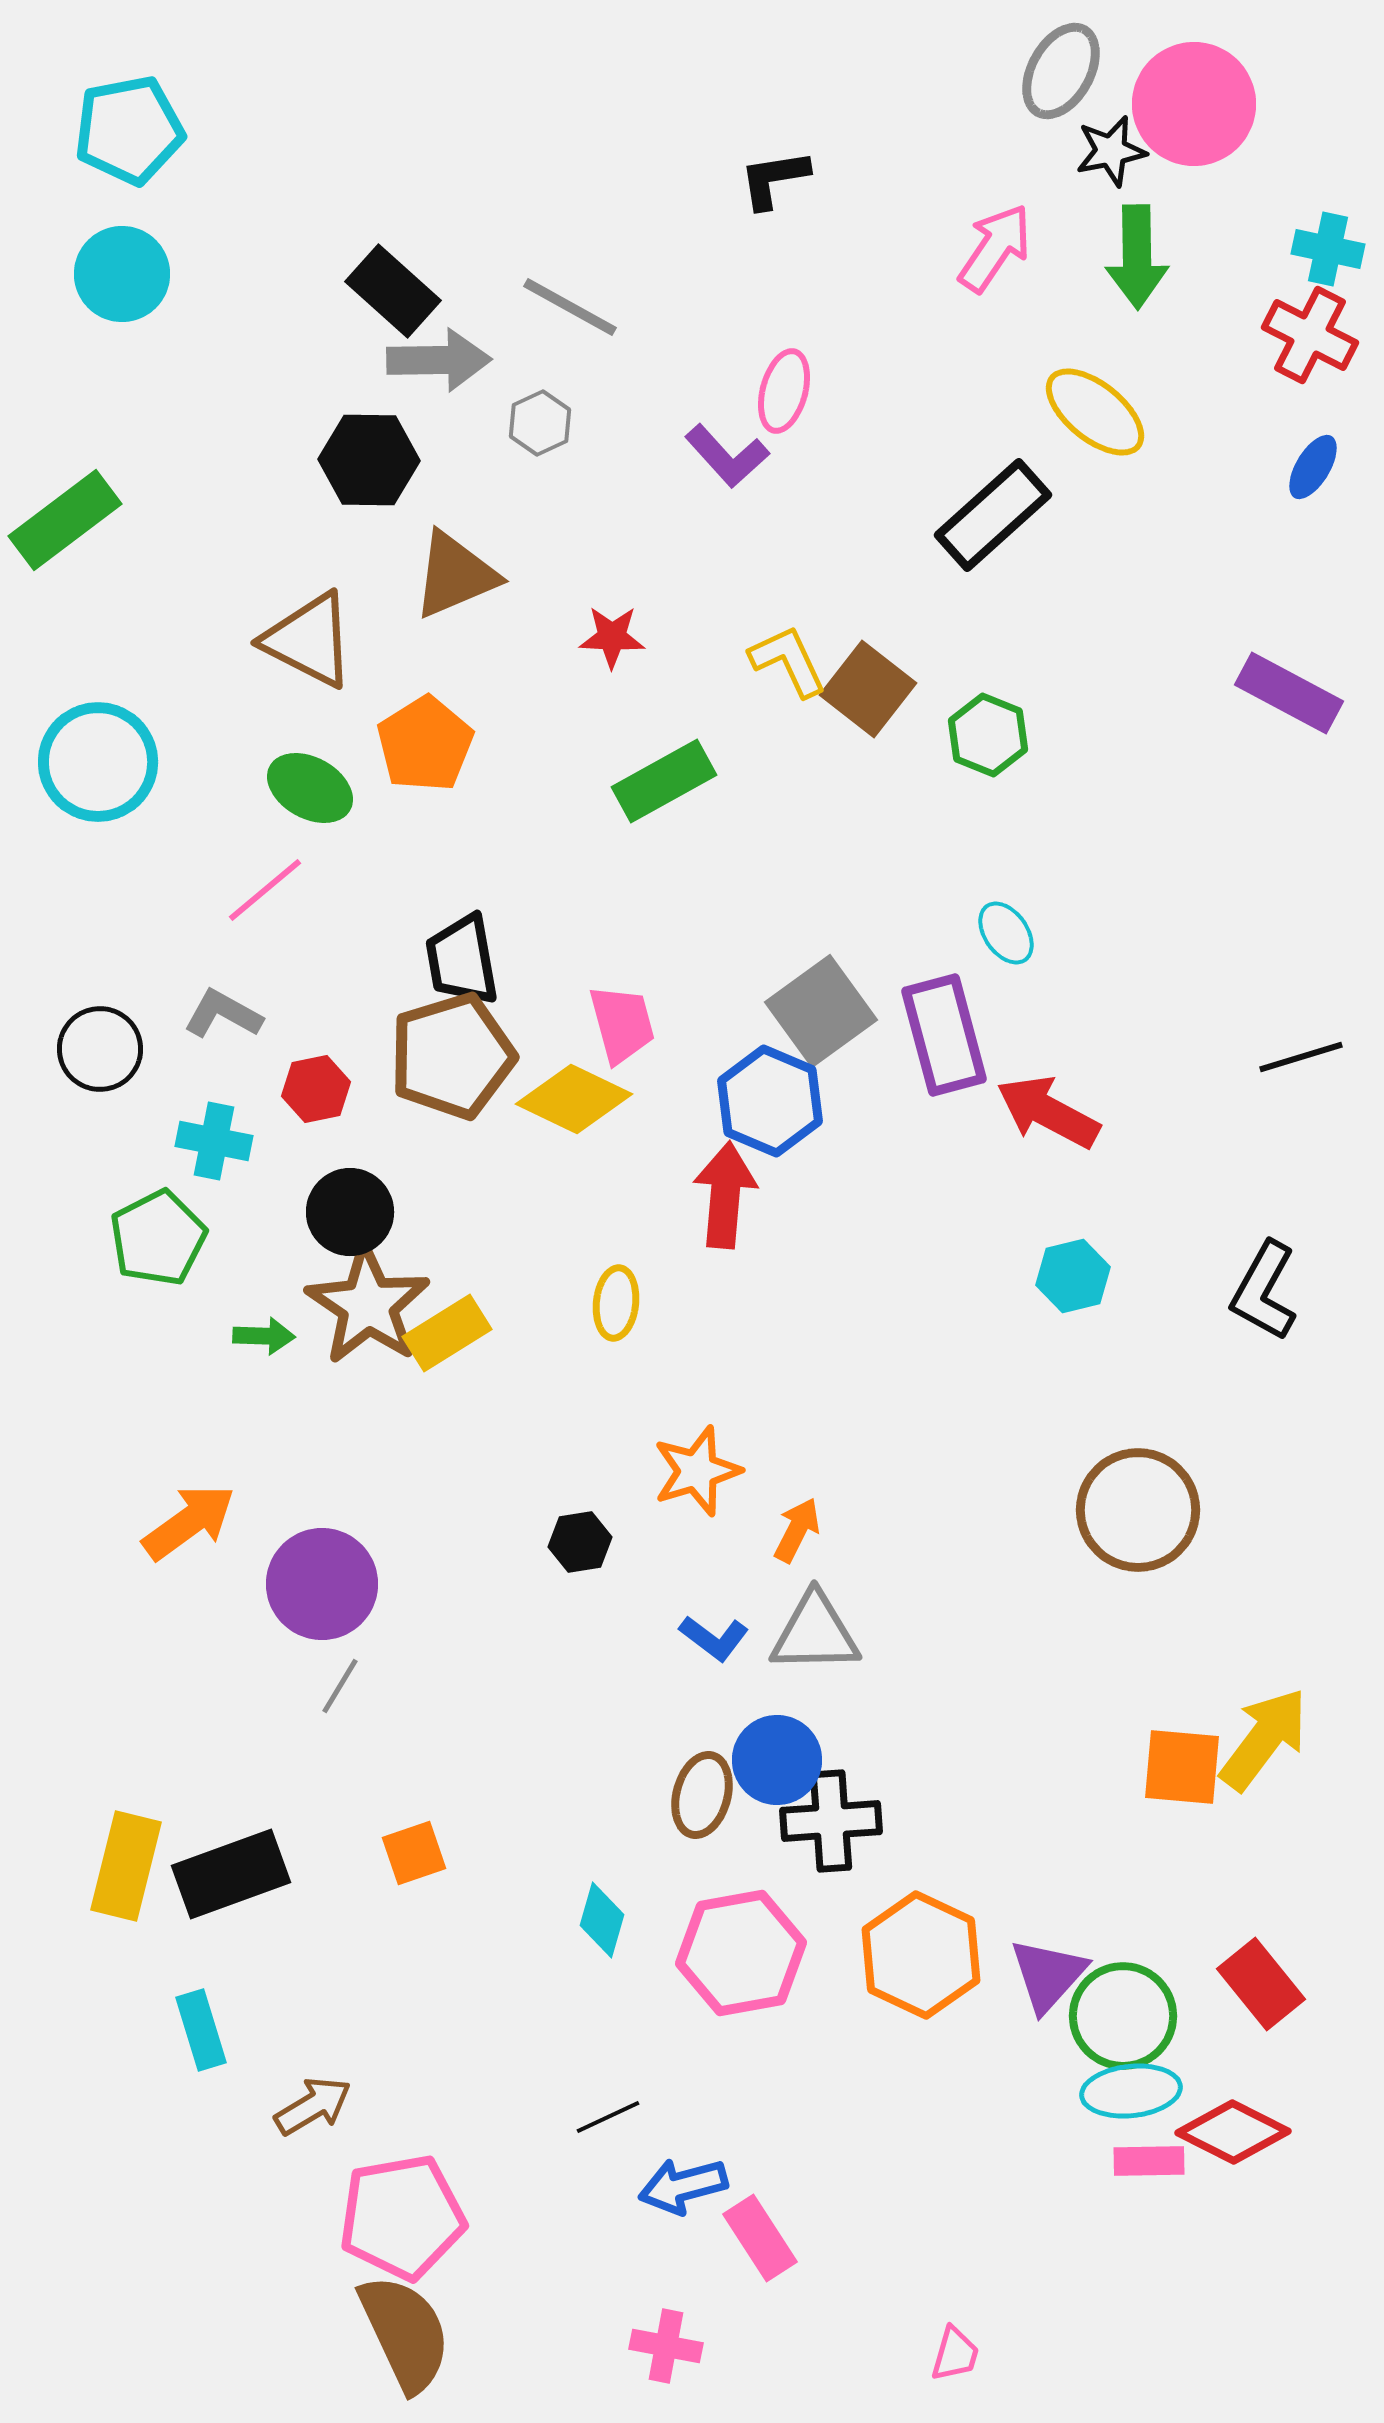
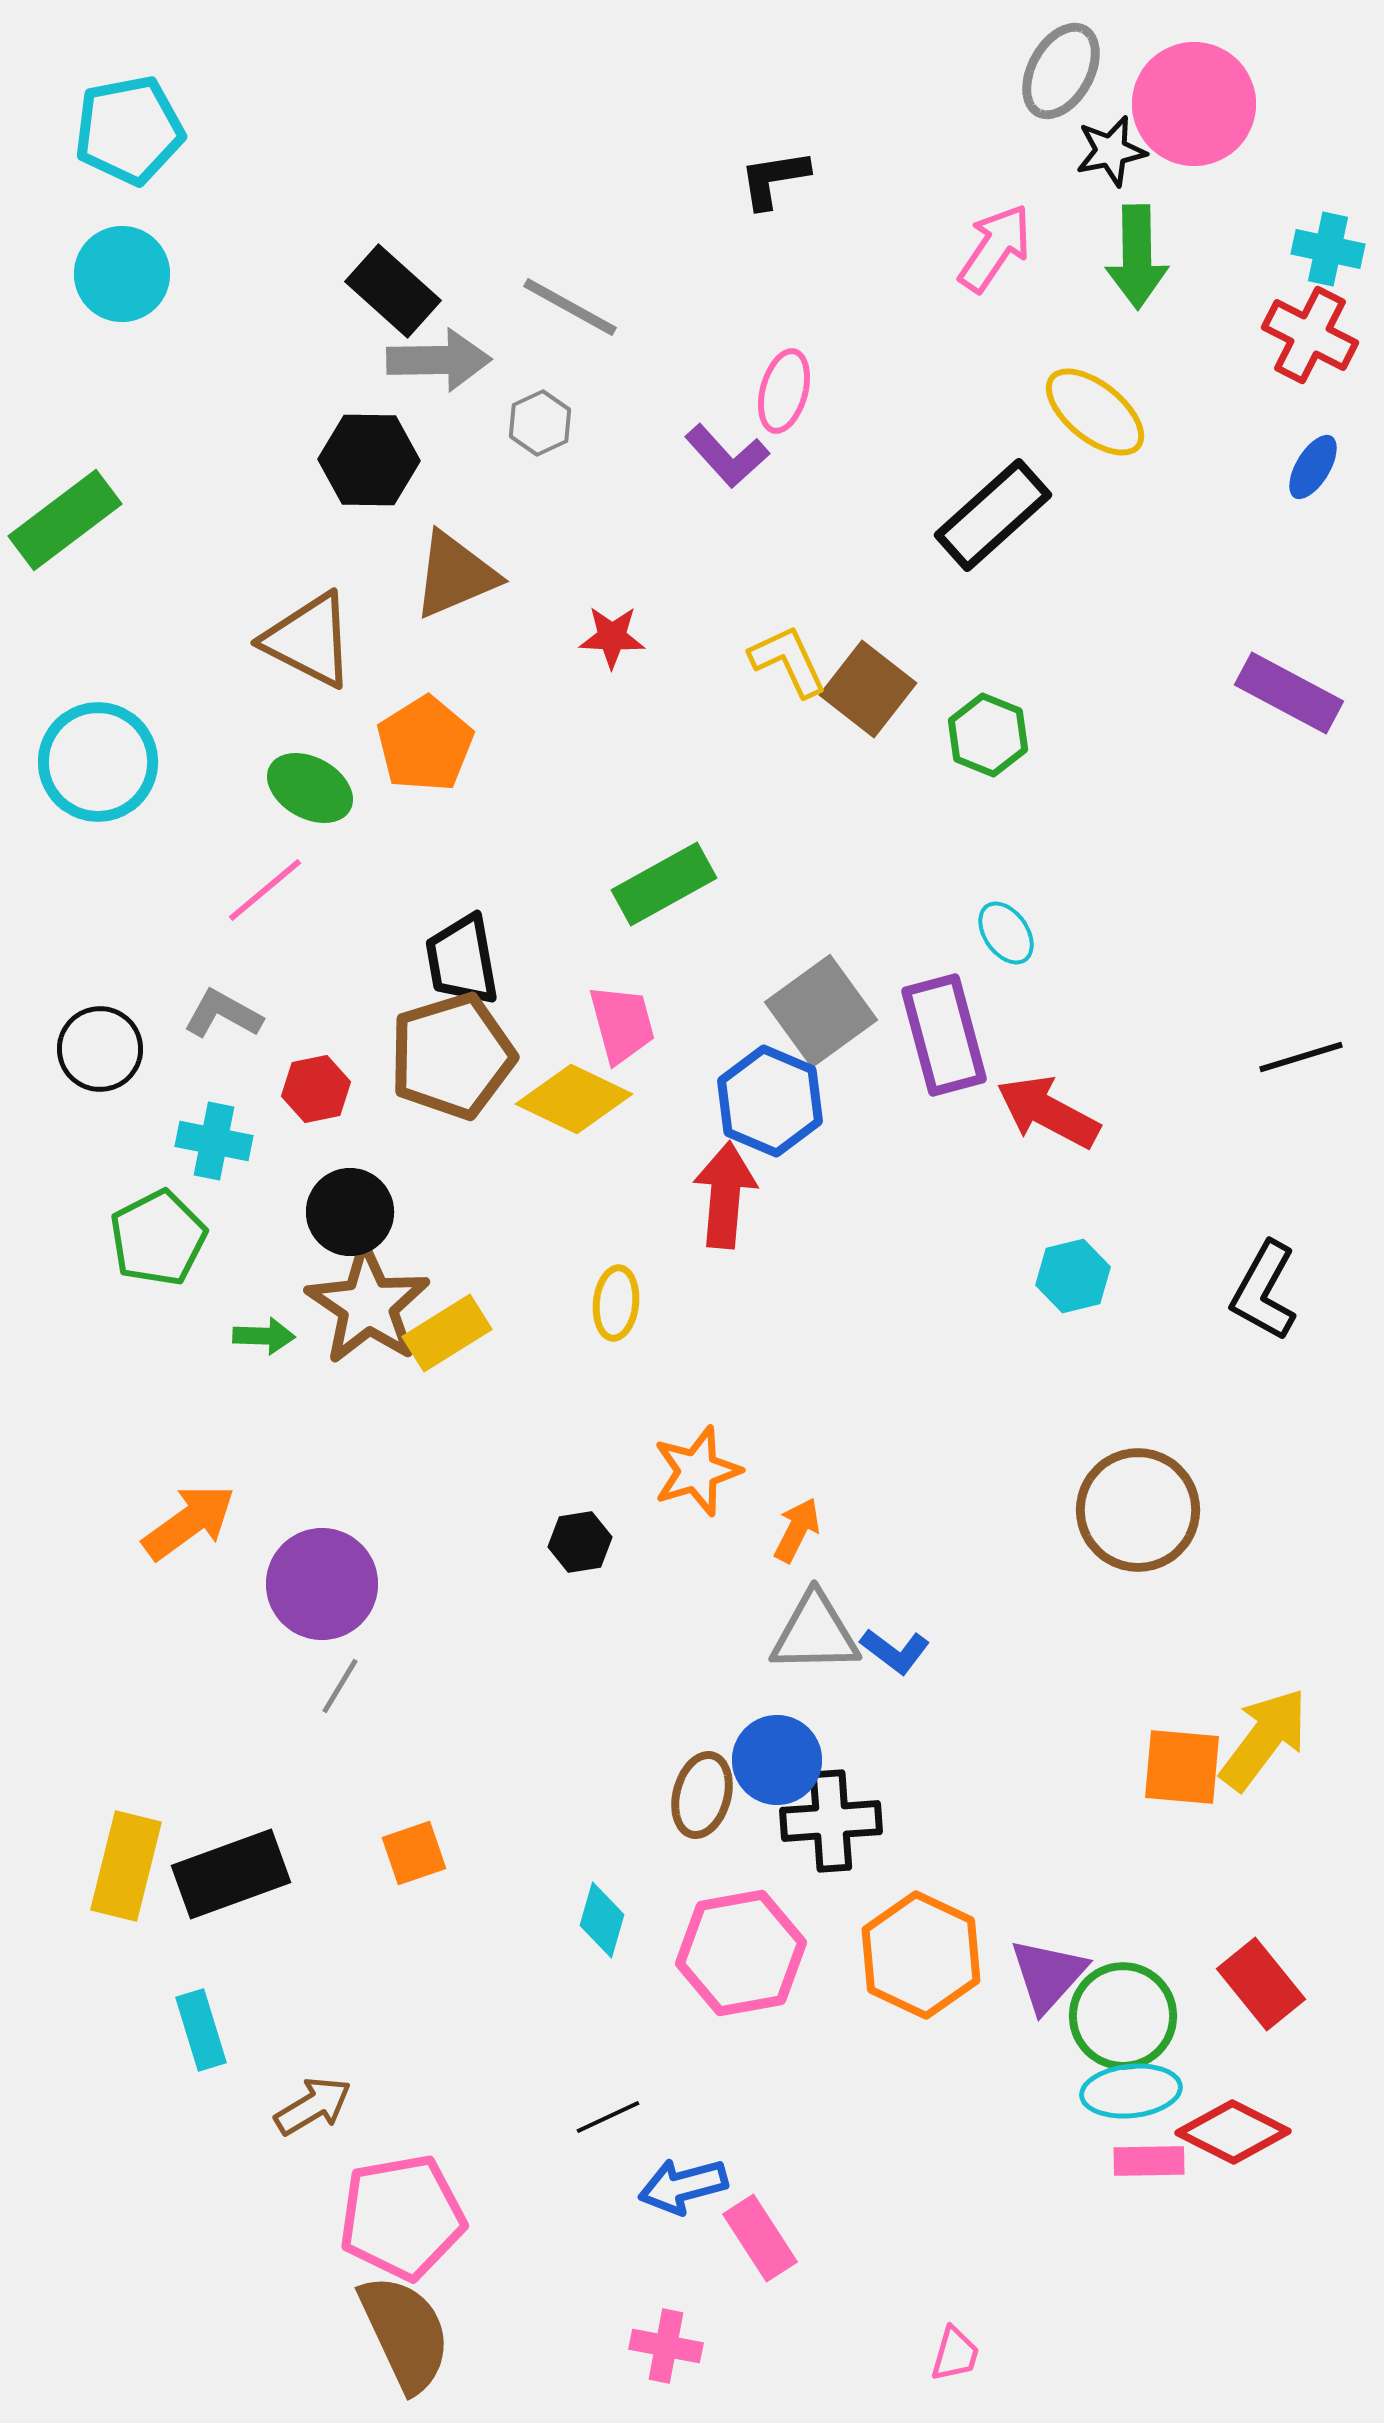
green rectangle at (664, 781): moved 103 px down
blue L-shape at (714, 1638): moved 181 px right, 13 px down
